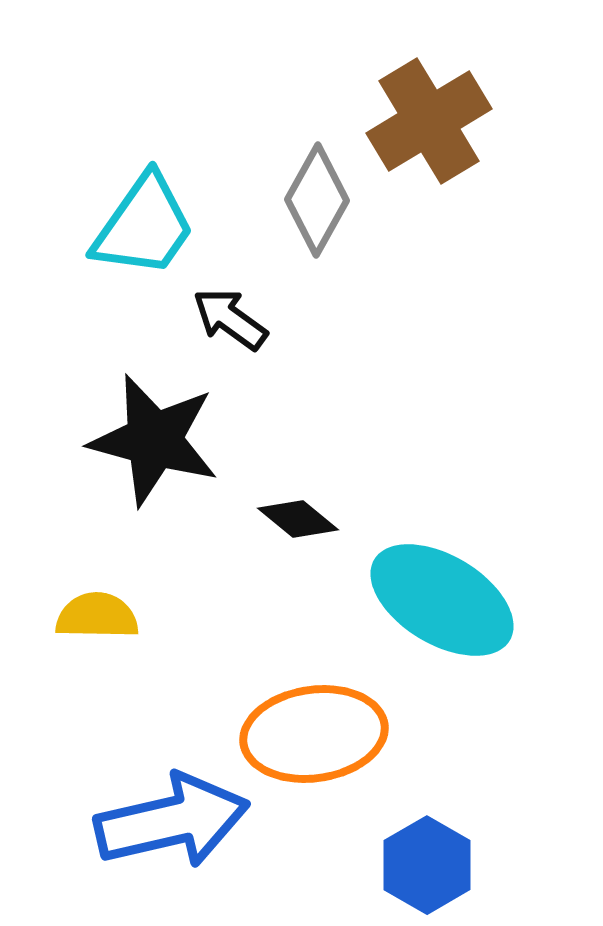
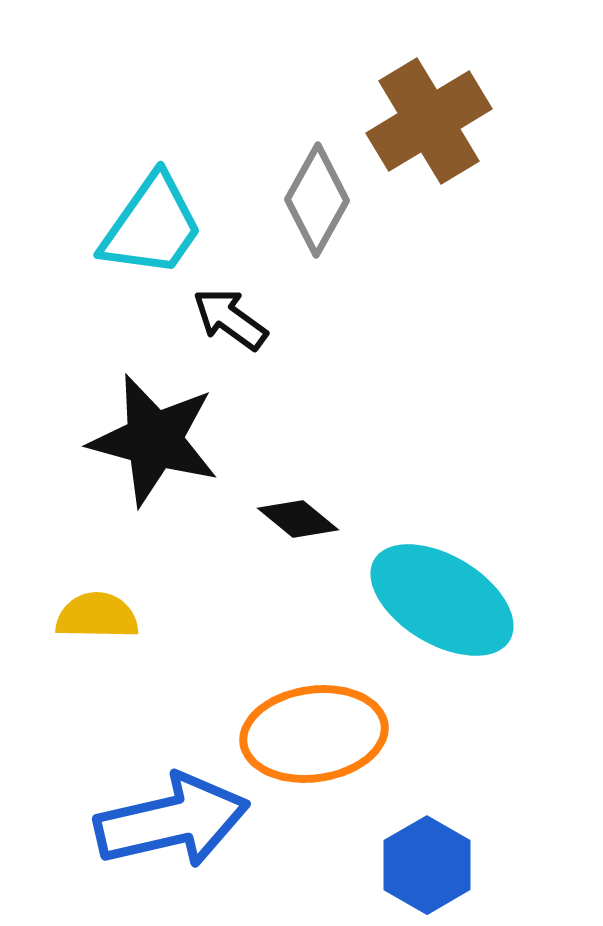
cyan trapezoid: moved 8 px right
